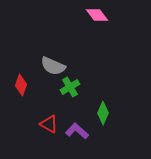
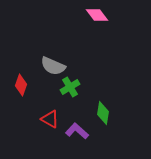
green diamond: rotated 15 degrees counterclockwise
red triangle: moved 1 px right, 5 px up
